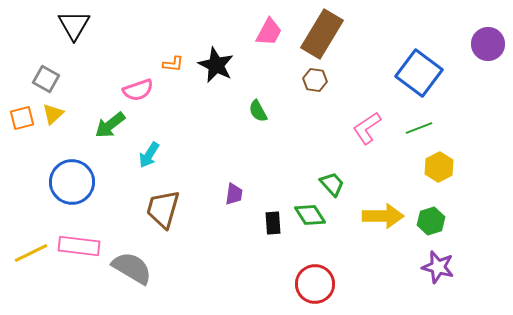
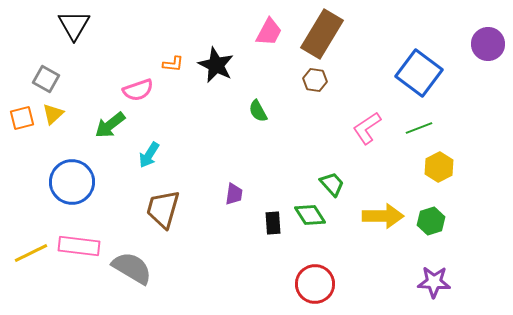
purple star: moved 4 px left, 15 px down; rotated 12 degrees counterclockwise
